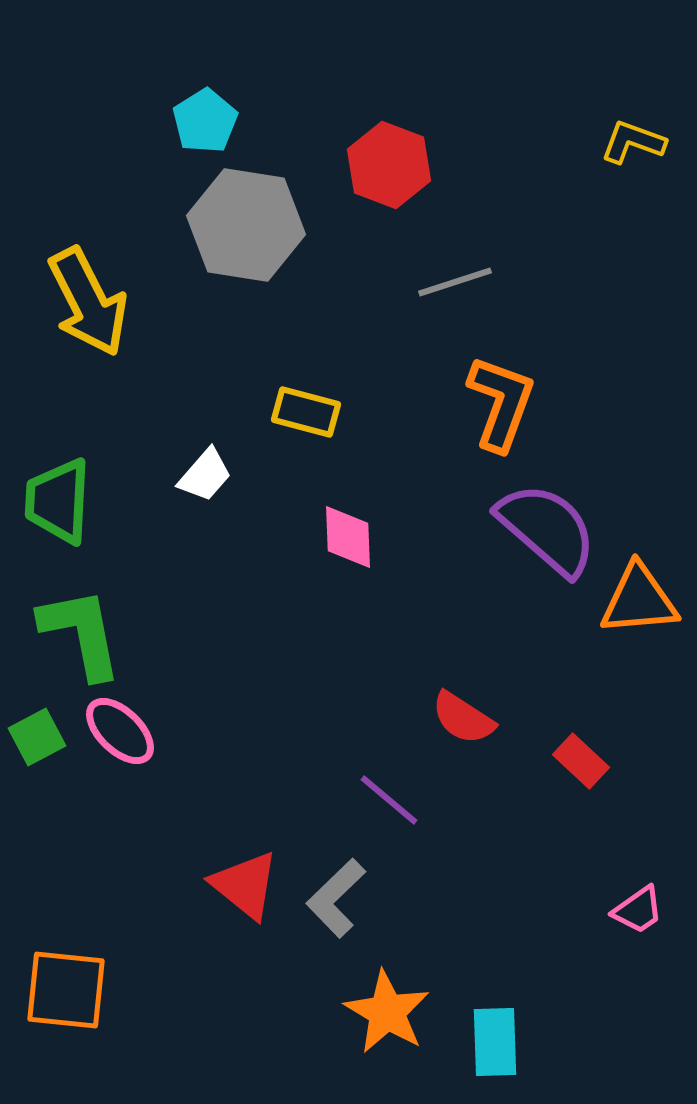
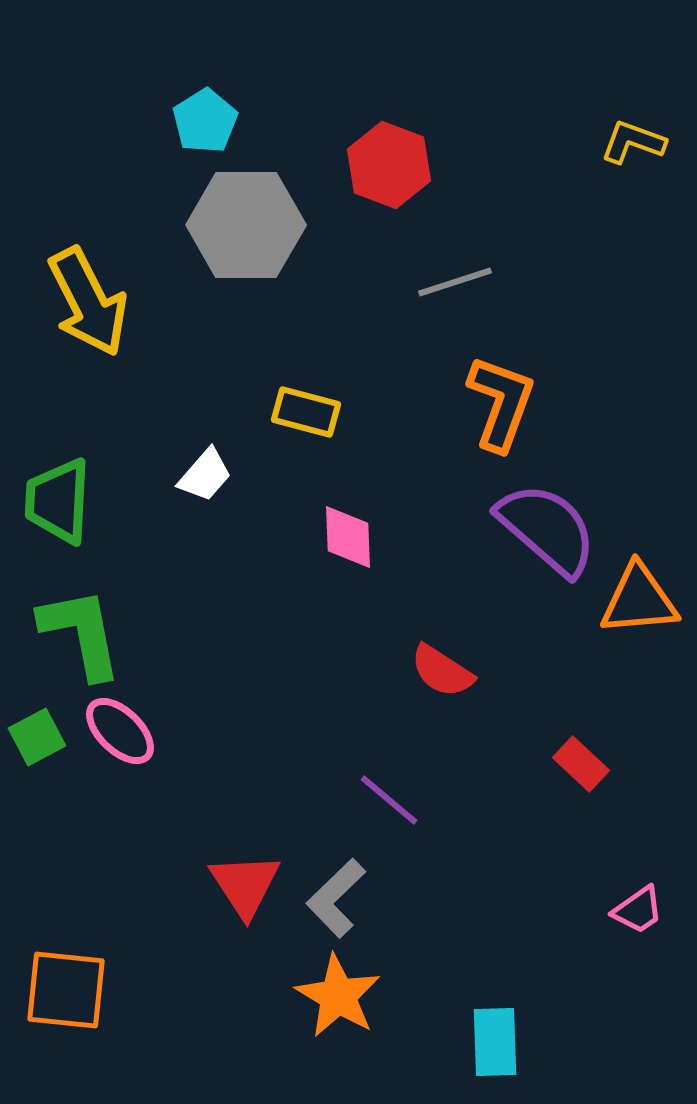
gray hexagon: rotated 9 degrees counterclockwise
red semicircle: moved 21 px left, 47 px up
red rectangle: moved 3 px down
red triangle: rotated 18 degrees clockwise
orange star: moved 49 px left, 16 px up
